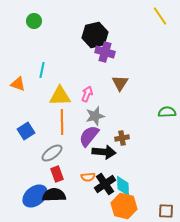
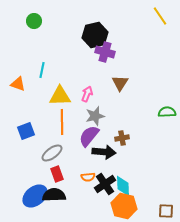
blue square: rotated 12 degrees clockwise
